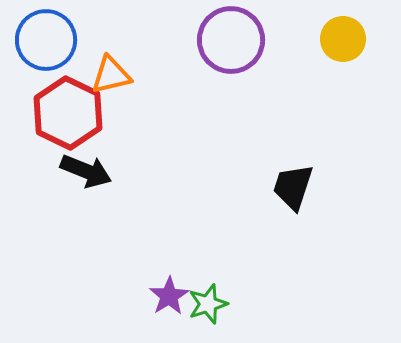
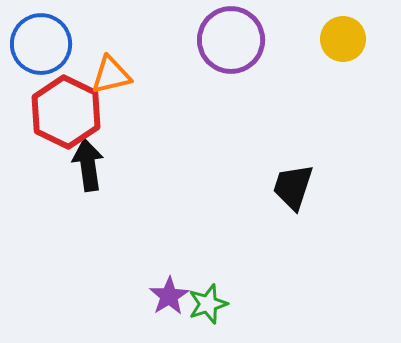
blue circle: moved 5 px left, 4 px down
red hexagon: moved 2 px left, 1 px up
black arrow: moved 2 px right, 6 px up; rotated 120 degrees counterclockwise
